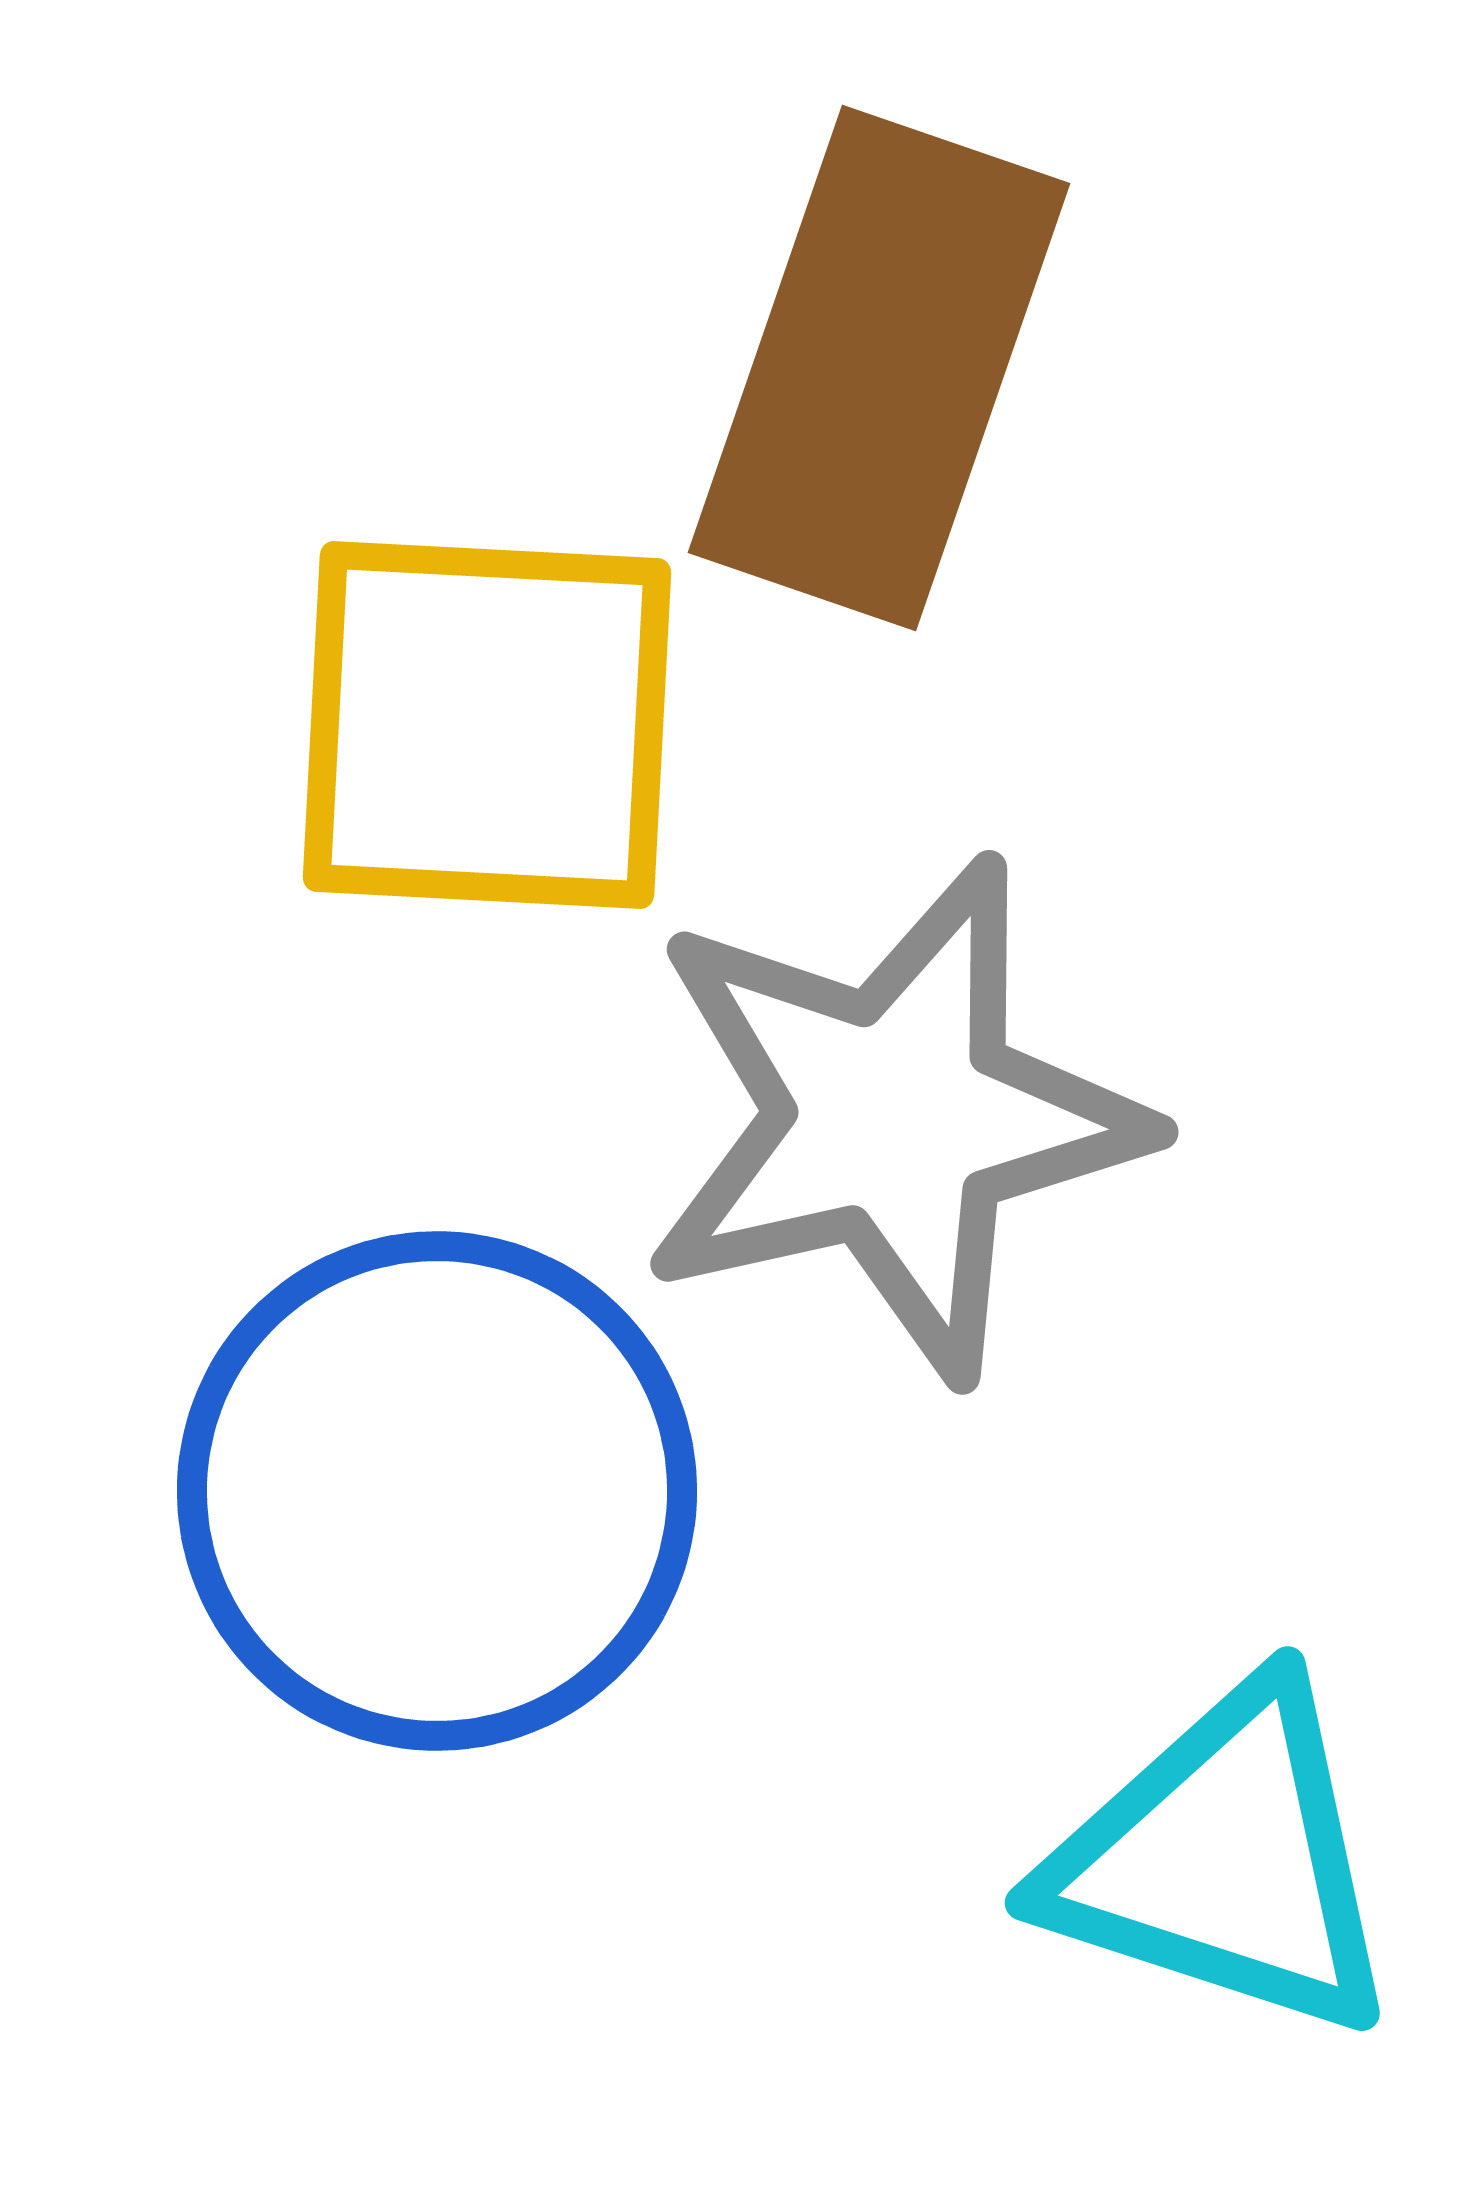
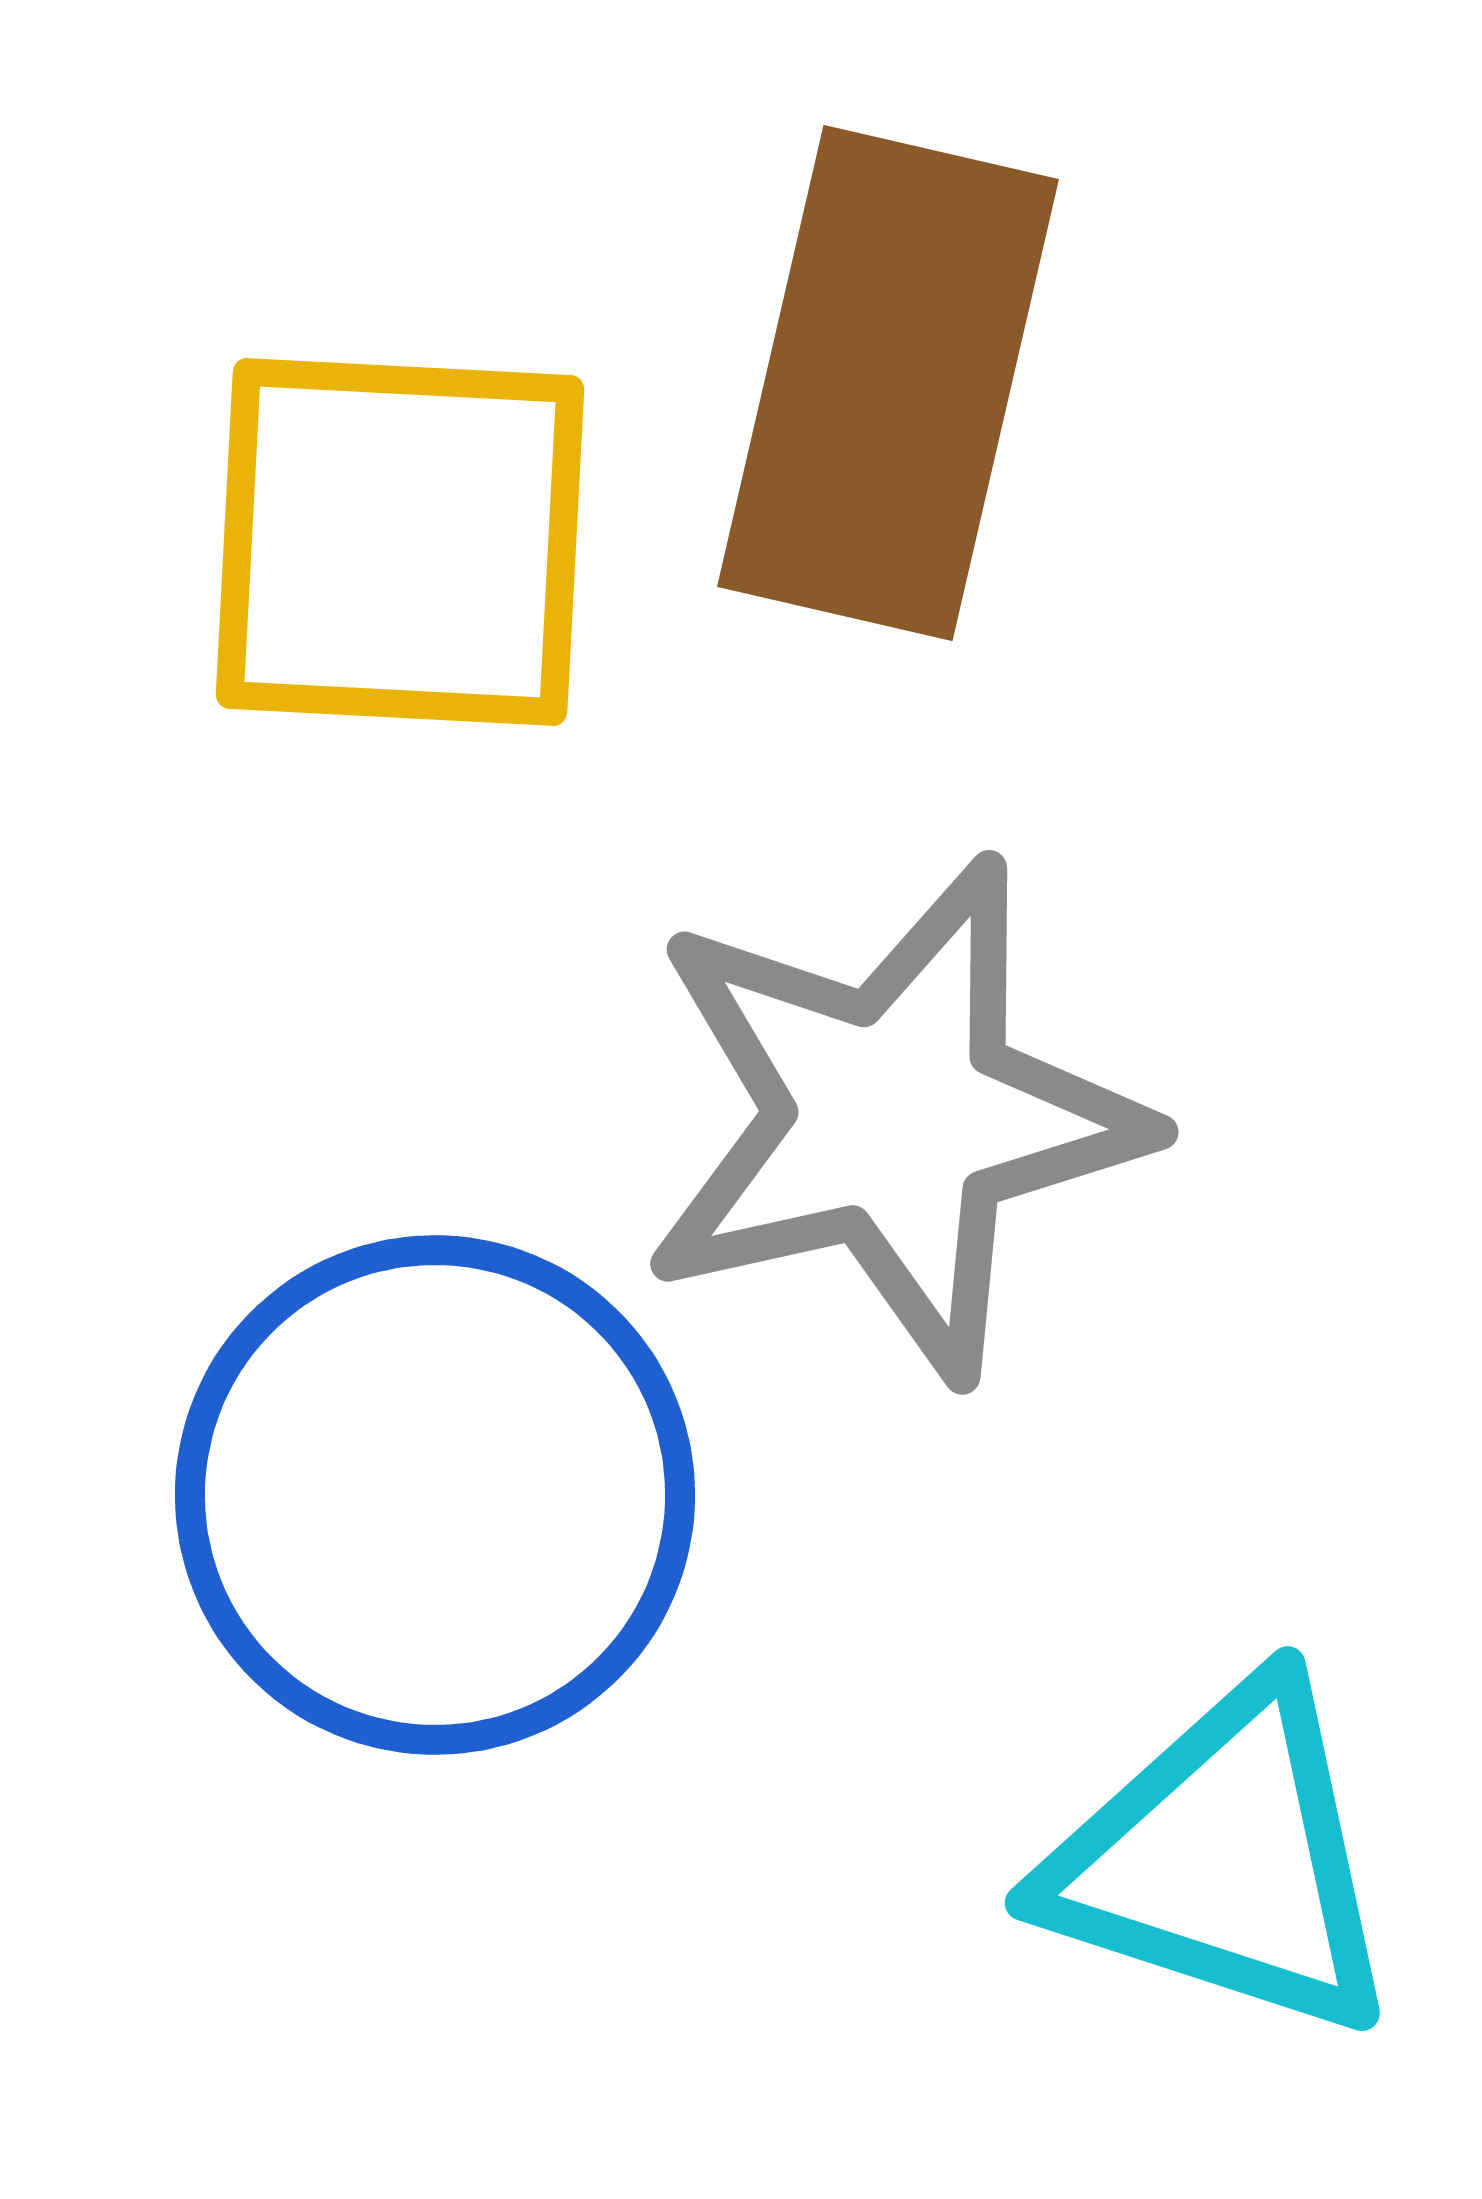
brown rectangle: moved 9 px right, 15 px down; rotated 6 degrees counterclockwise
yellow square: moved 87 px left, 183 px up
blue circle: moved 2 px left, 4 px down
